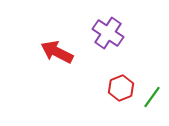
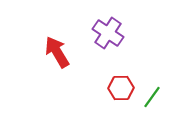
red arrow: rotated 32 degrees clockwise
red hexagon: rotated 20 degrees clockwise
